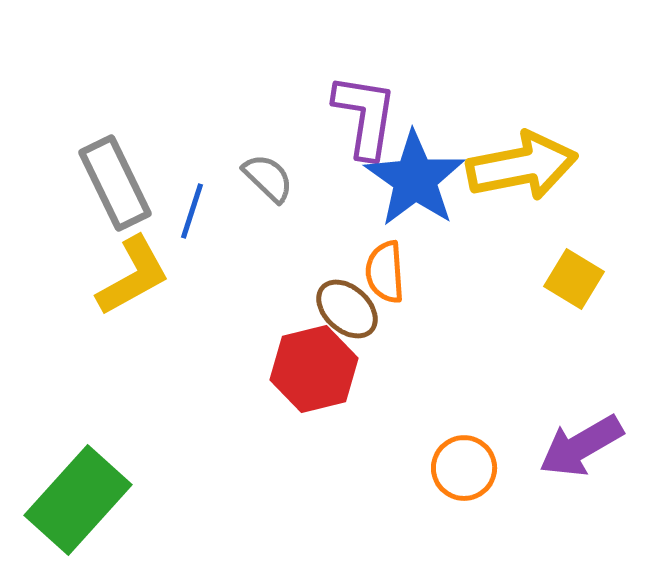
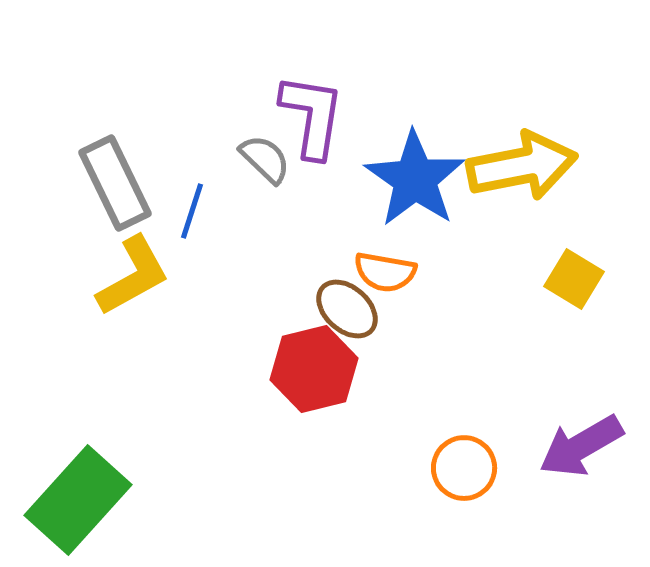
purple L-shape: moved 53 px left
gray semicircle: moved 3 px left, 19 px up
orange semicircle: rotated 76 degrees counterclockwise
